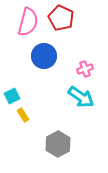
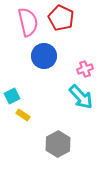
pink semicircle: rotated 28 degrees counterclockwise
cyan arrow: rotated 12 degrees clockwise
yellow rectangle: rotated 24 degrees counterclockwise
